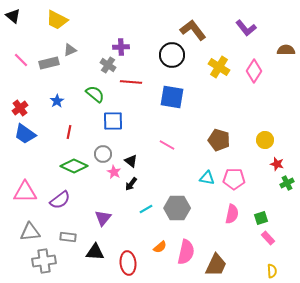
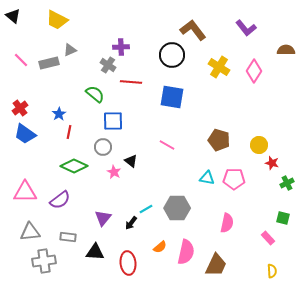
blue star at (57, 101): moved 2 px right, 13 px down
yellow circle at (265, 140): moved 6 px left, 5 px down
gray circle at (103, 154): moved 7 px up
red star at (277, 164): moved 5 px left, 1 px up
black arrow at (131, 184): moved 39 px down
pink semicircle at (232, 214): moved 5 px left, 9 px down
green square at (261, 218): moved 22 px right; rotated 32 degrees clockwise
